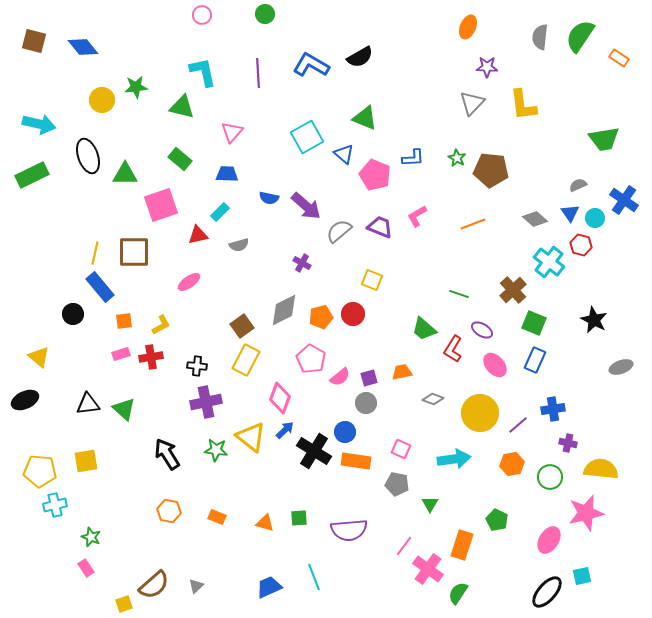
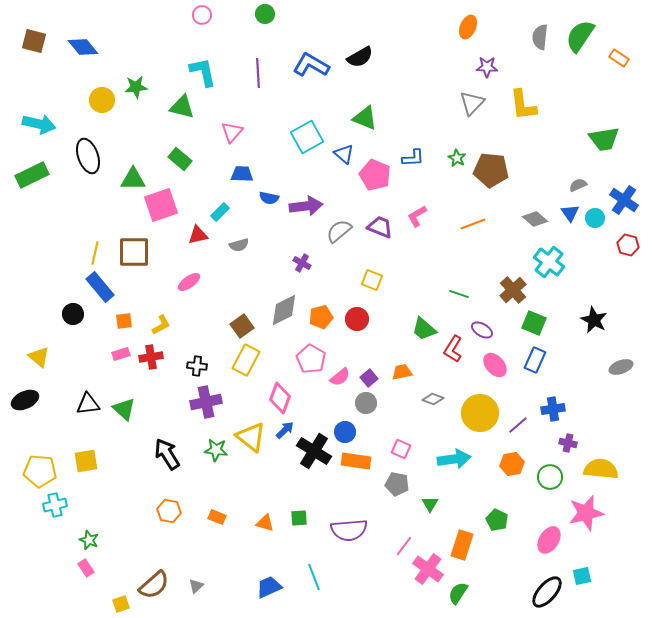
green triangle at (125, 174): moved 8 px right, 5 px down
blue trapezoid at (227, 174): moved 15 px right
purple arrow at (306, 206): rotated 48 degrees counterclockwise
red hexagon at (581, 245): moved 47 px right
red circle at (353, 314): moved 4 px right, 5 px down
purple square at (369, 378): rotated 24 degrees counterclockwise
green star at (91, 537): moved 2 px left, 3 px down
yellow square at (124, 604): moved 3 px left
